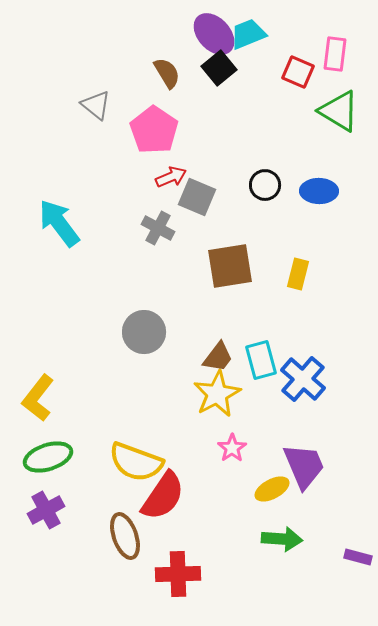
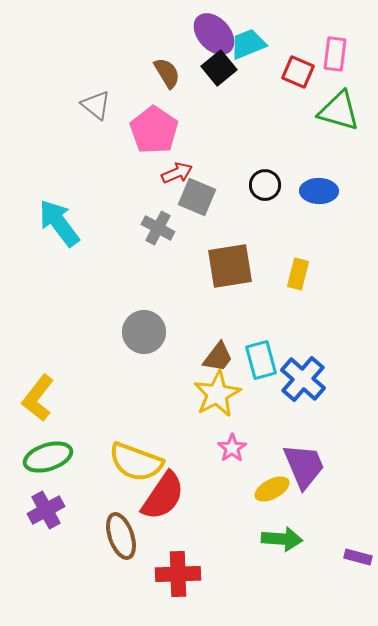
cyan trapezoid: moved 10 px down
green triangle: rotated 15 degrees counterclockwise
red arrow: moved 6 px right, 4 px up
brown ellipse: moved 4 px left
